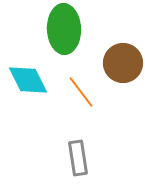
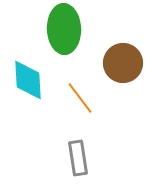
cyan diamond: rotated 24 degrees clockwise
orange line: moved 1 px left, 6 px down
